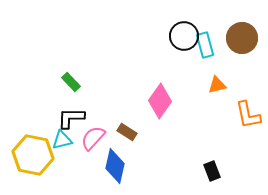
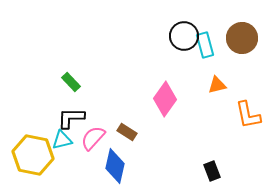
pink diamond: moved 5 px right, 2 px up
